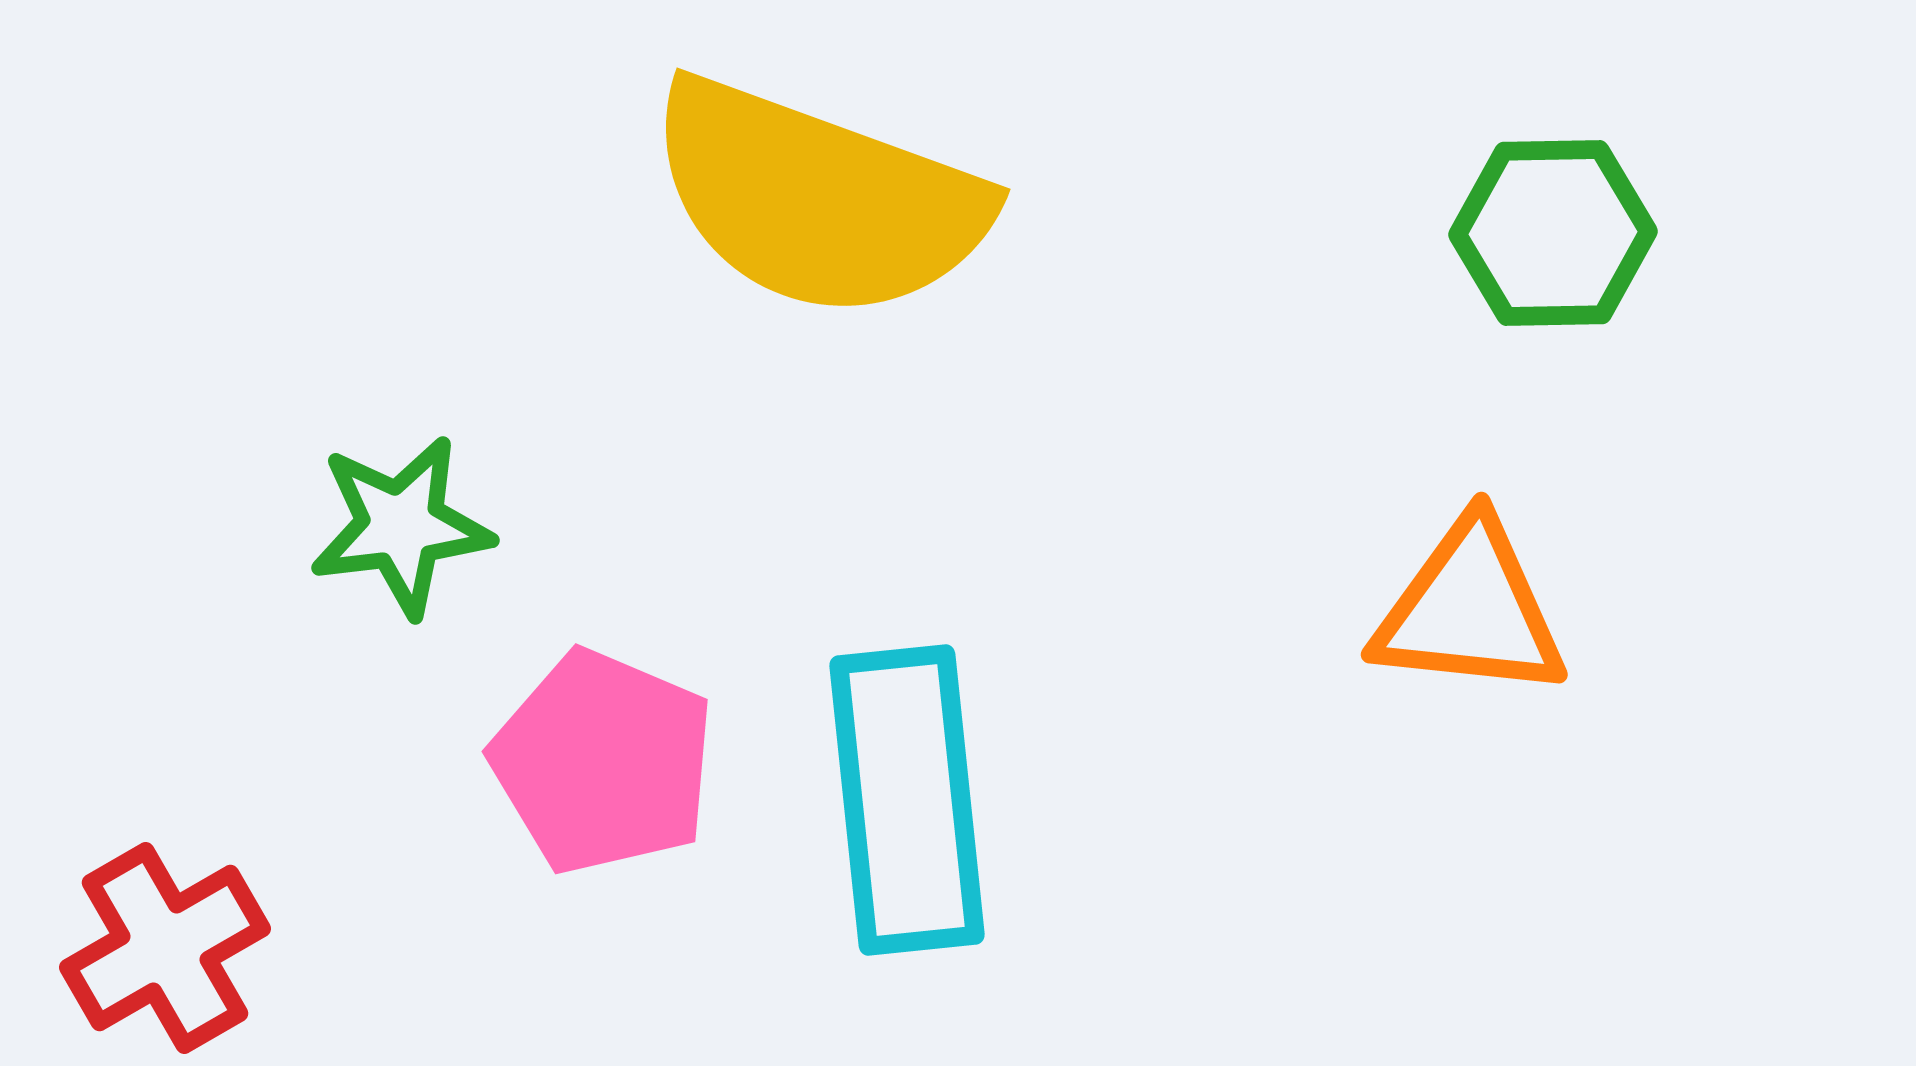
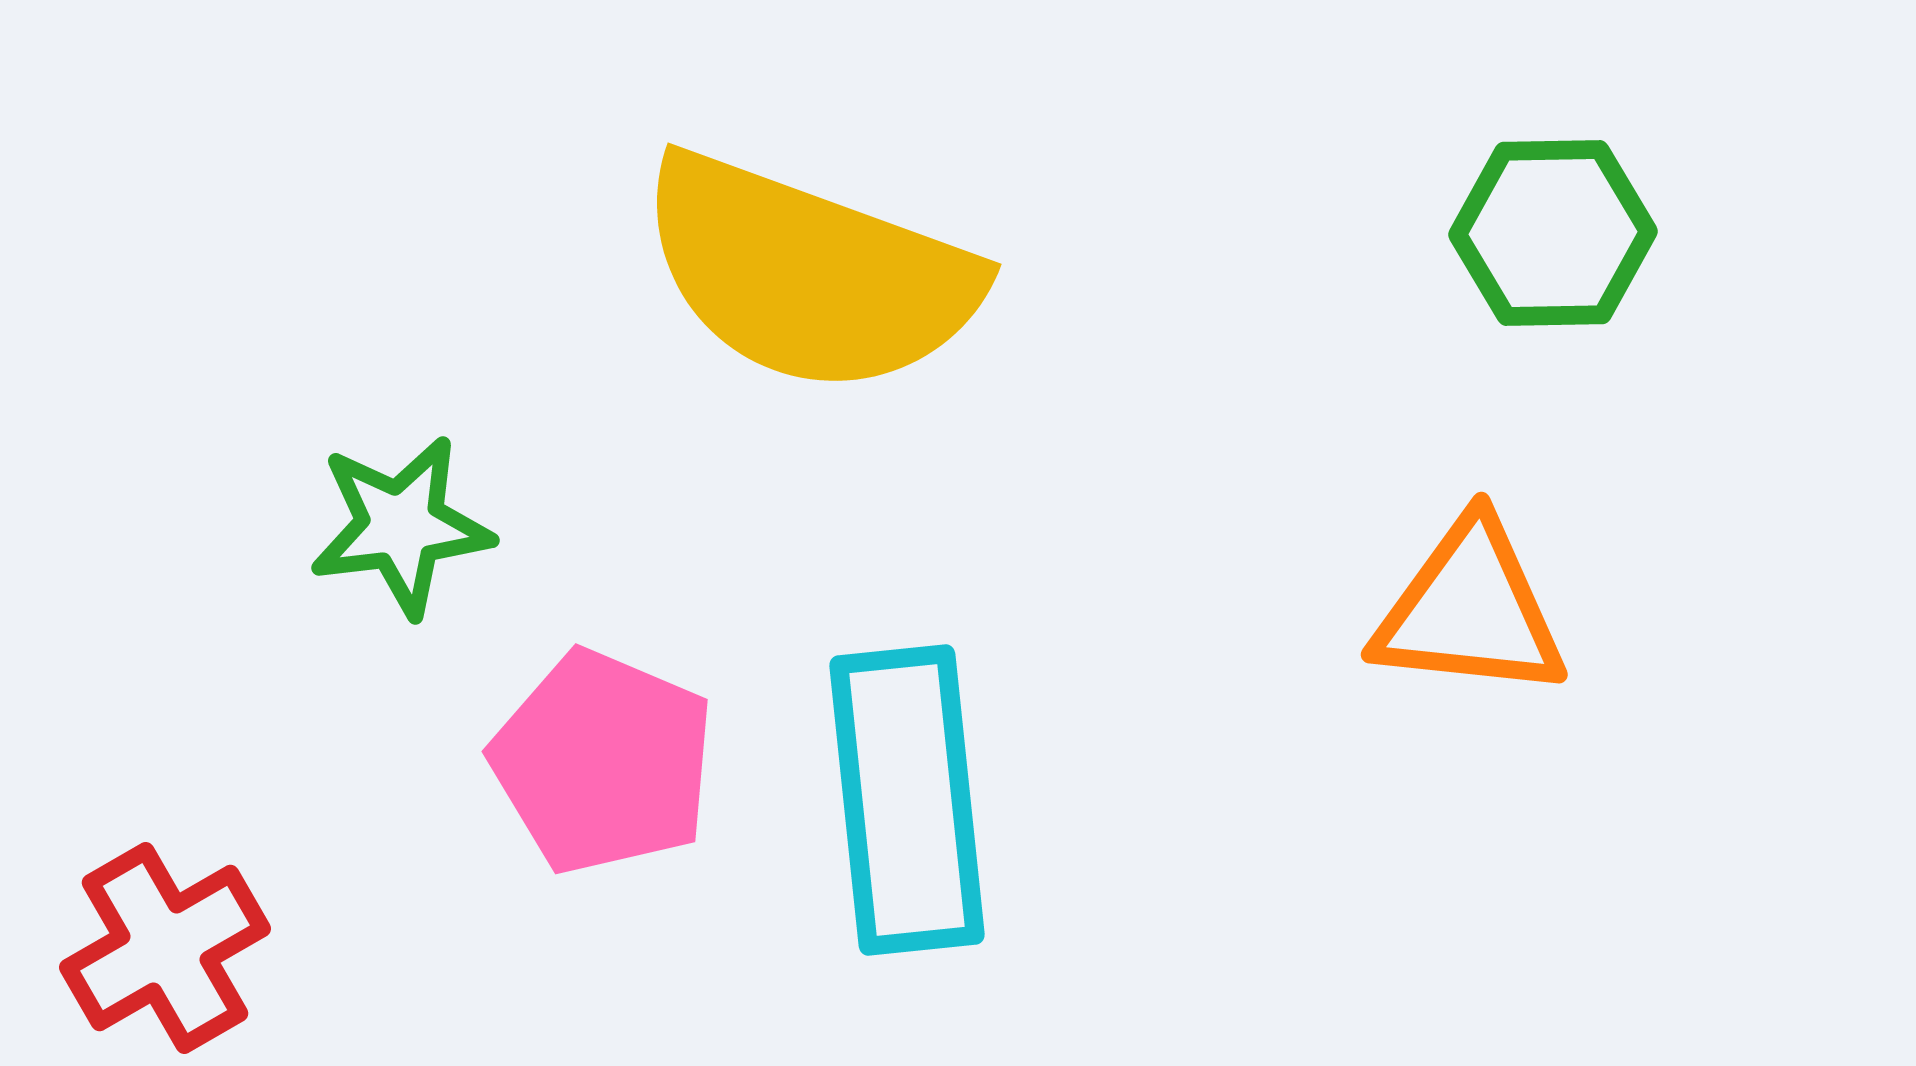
yellow semicircle: moved 9 px left, 75 px down
